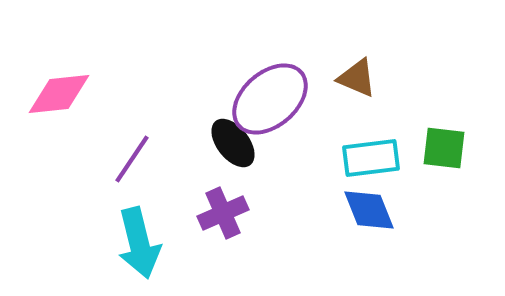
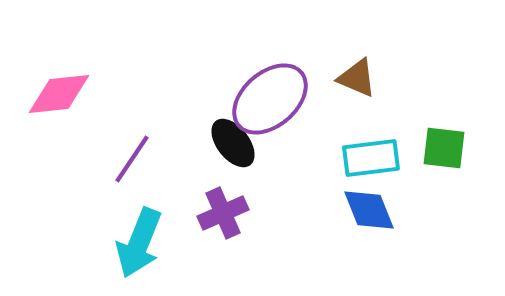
cyan arrow: rotated 36 degrees clockwise
